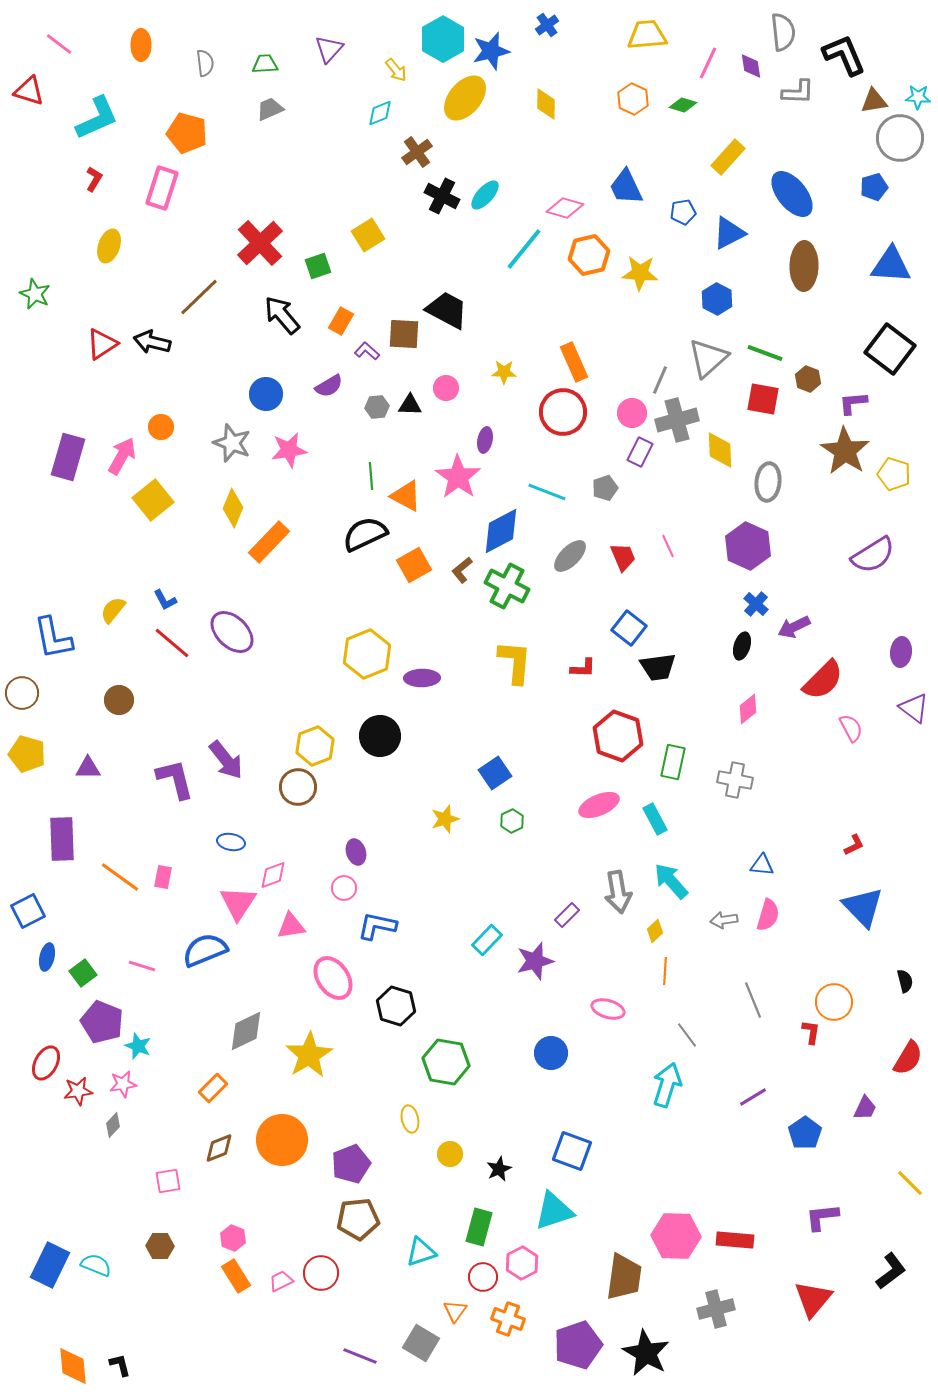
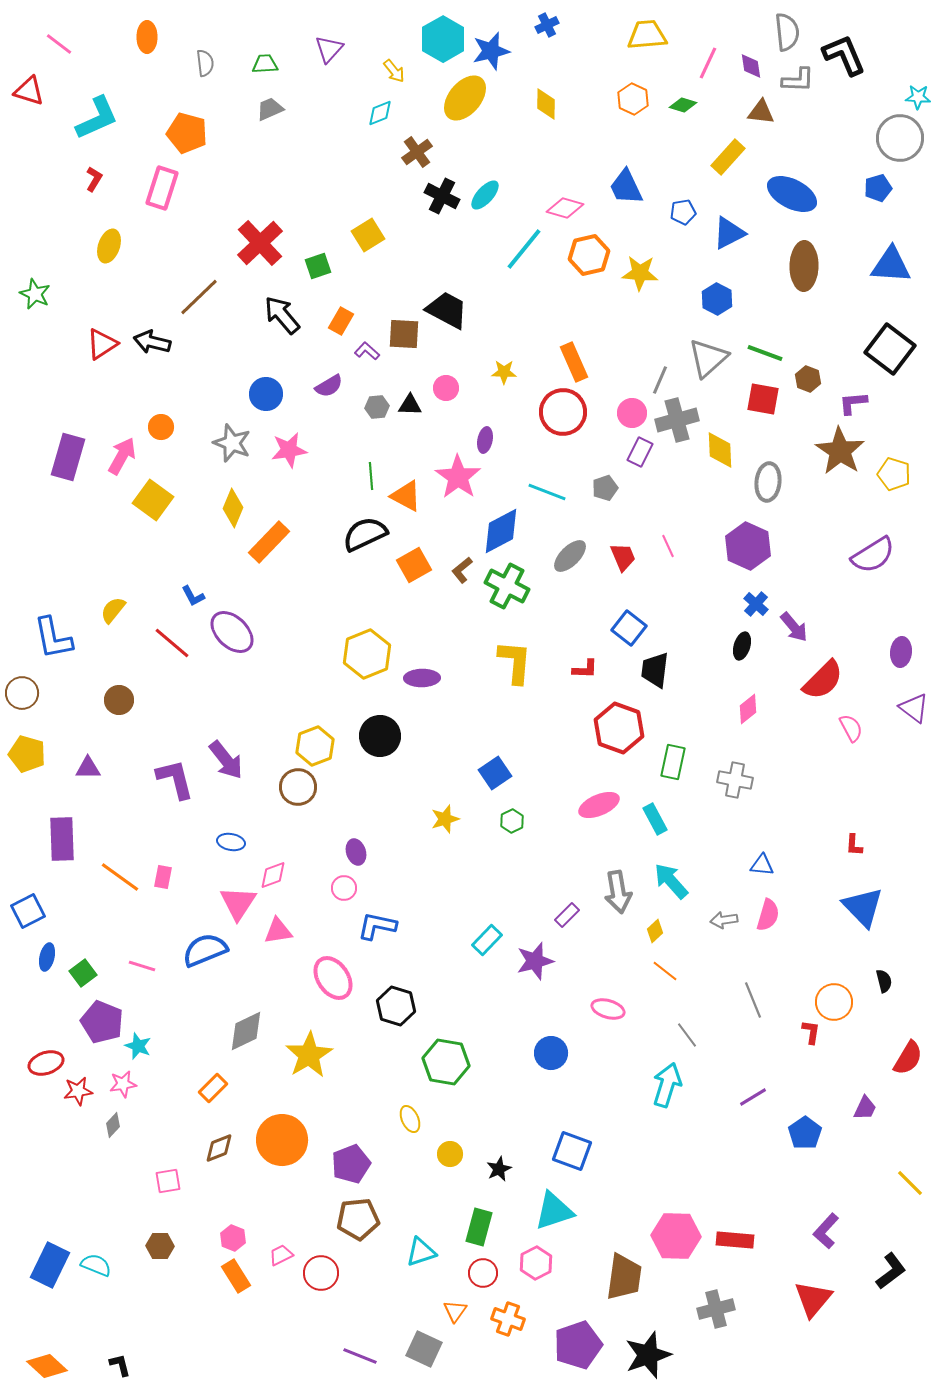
blue cross at (547, 25): rotated 10 degrees clockwise
gray semicircle at (783, 32): moved 4 px right
orange ellipse at (141, 45): moved 6 px right, 8 px up
yellow arrow at (396, 70): moved 2 px left, 1 px down
gray L-shape at (798, 92): moved 12 px up
brown triangle at (874, 101): moved 113 px left, 11 px down; rotated 16 degrees clockwise
blue pentagon at (874, 187): moved 4 px right, 1 px down
blue ellipse at (792, 194): rotated 24 degrees counterclockwise
brown star at (845, 451): moved 5 px left
yellow square at (153, 500): rotated 15 degrees counterclockwise
blue L-shape at (165, 600): moved 28 px right, 4 px up
purple arrow at (794, 627): rotated 104 degrees counterclockwise
black trapezoid at (658, 667): moved 3 px left, 3 px down; rotated 105 degrees clockwise
red L-shape at (583, 668): moved 2 px right, 1 px down
red hexagon at (618, 736): moved 1 px right, 8 px up
red L-shape at (854, 845): rotated 120 degrees clockwise
pink triangle at (291, 926): moved 13 px left, 5 px down
orange line at (665, 971): rotated 56 degrees counterclockwise
black semicircle at (905, 981): moved 21 px left
red ellipse at (46, 1063): rotated 44 degrees clockwise
yellow ellipse at (410, 1119): rotated 12 degrees counterclockwise
purple L-shape at (822, 1217): moved 4 px right, 14 px down; rotated 42 degrees counterclockwise
pink hexagon at (522, 1263): moved 14 px right
red circle at (483, 1277): moved 4 px up
pink trapezoid at (281, 1281): moved 26 px up
gray square at (421, 1343): moved 3 px right, 6 px down; rotated 6 degrees counterclockwise
black star at (646, 1353): moved 2 px right, 2 px down; rotated 24 degrees clockwise
orange diamond at (73, 1366): moved 26 px left; rotated 42 degrees counterclockwise
